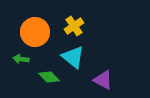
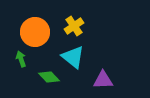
green arrow: rotated 63 degrees clockwise
purple triangle: rotated 30 degrees counterclockwise
